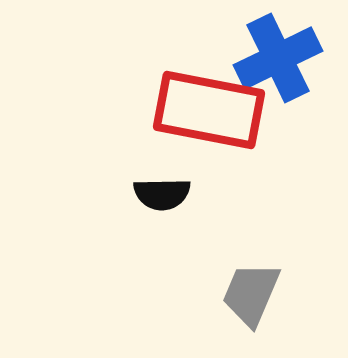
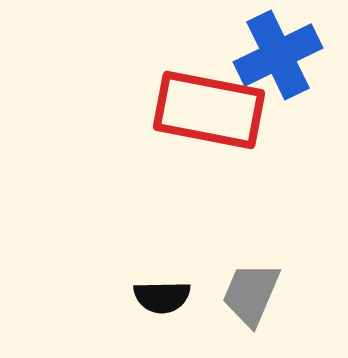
blue cross: moved 3 px up
black semicircle: moved 103 px down
